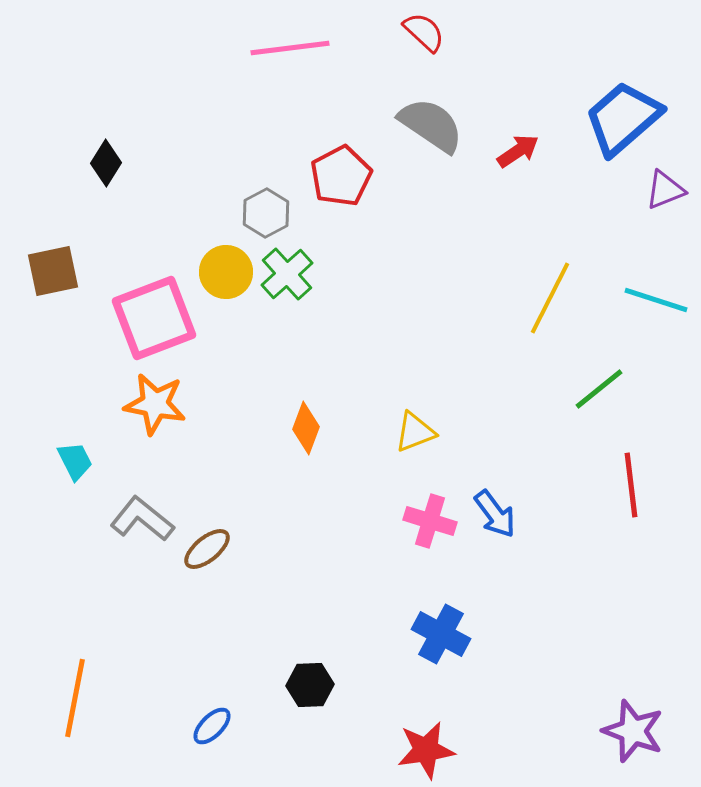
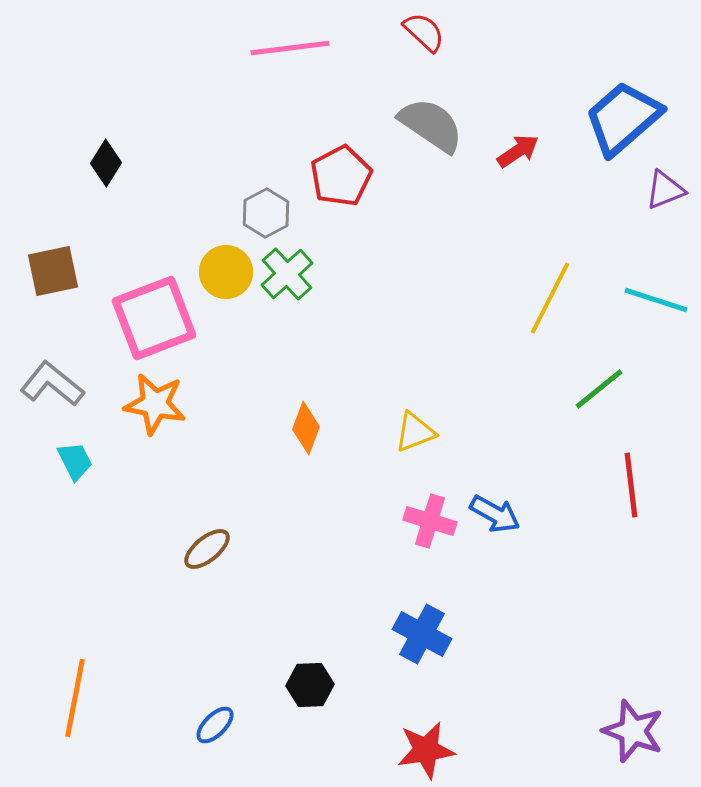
blue arrow: rotated 24 degrees counterclockwise
gray L-shape: moved 90 px left, 135 px up
blue cross: moved 19 px left
blue ellipse: moved 3 px right, 1 px up
